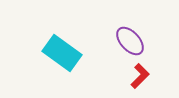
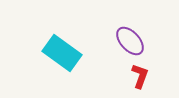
red L-shape: rotated 25 degrees counterclockwise
